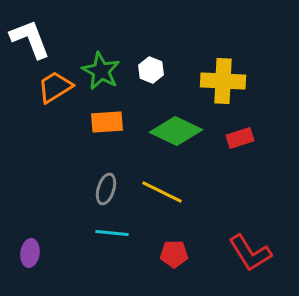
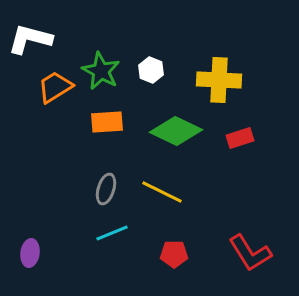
white L-shape: rotated 54 degrees counterclockwise
yellow cross: moved 4 px left, 1 px up
cyan line: rotated 28 degrees counterclockwise
